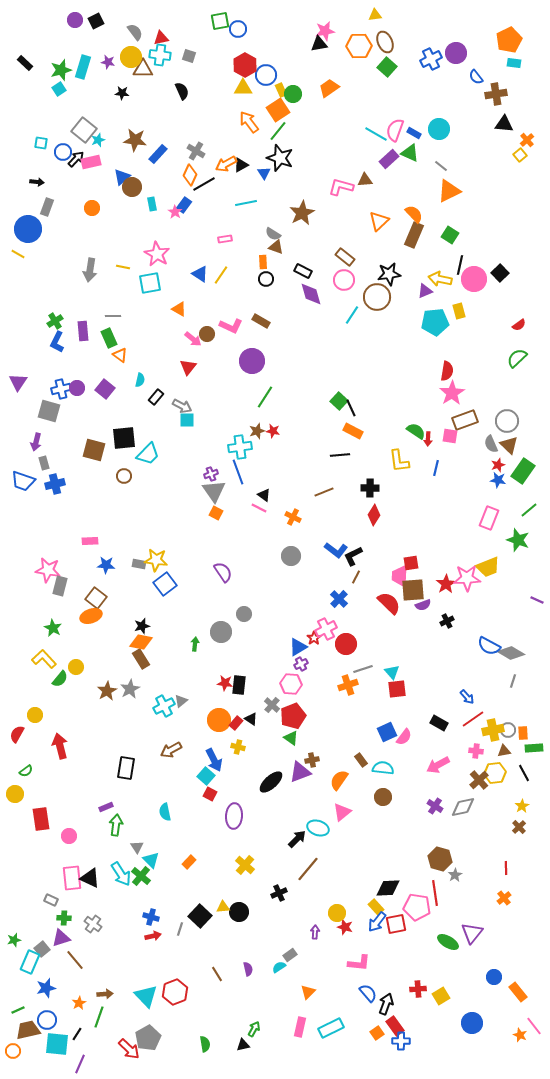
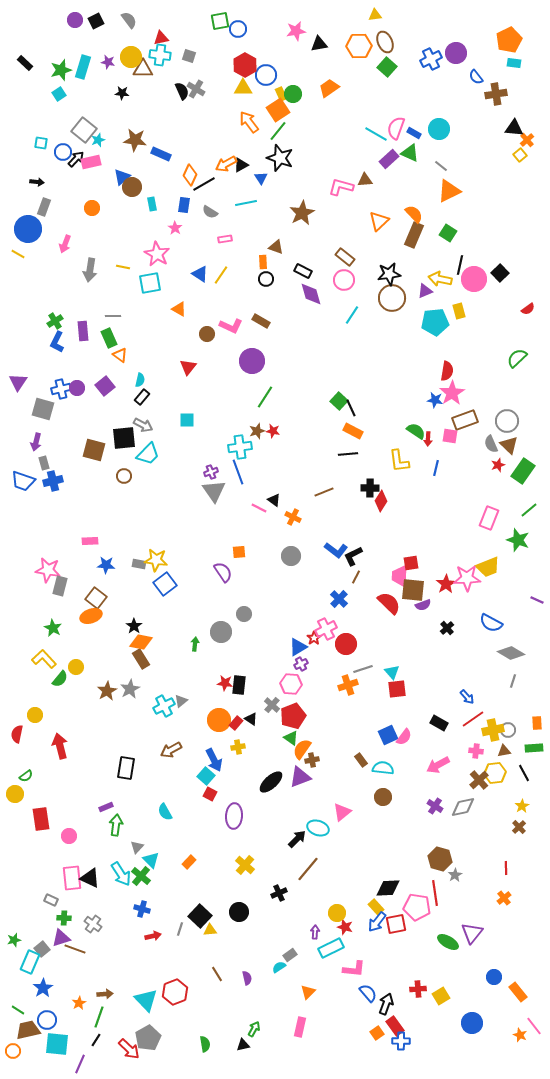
pink star at (325, 31): moved 29 px left
gray semicircle at (135, 32): moved 6 px left, 12 px up
cyan square at (59, 89): moved 5 px down
yellow rectangle at (281, 90): moved 4 px down
black triangle at (504, 124): moved 10 px right, 4 px down
pink semicircle at (395, 130): moved 1 px right, 2 px up
gray cross at (196, 151): moved 62 px up
blue rectangle at (158, 154): moved 3 px right; rotated 72 degrees clockwise
blue triangle at (264, 173): moved 3 px left, 5 px down
blue rectangle at (184, 205): rotated 28 degrees counterclockwise
gray rectangle at (47, 207): moved 3 px left
pink star at (175, 212): moved 16 px down
gray semicircle at (273, 234): moved 63 px left, 22 px up
green square at (450, 235): moved 2 px left, 2 px up
brown circle at (377, 297): moved 15 px right, 1 px down
red semicircle at (519, 325): moved 9 px right, 16 px up
pink arrow at (193, 339): moved 128 px left, 95 px up; rotated 72 degrees clockwise
purple square at (105, 389): moved 3 px up; rotated 12 degrees clockwise
black rectangle at (156, 397): moved 14 px left
gray arrow at (182, 406): moved 39 px left, 19 px down
gray square at (49, 411): moved 6 px left, 2 px up
black line at (340, 455): moved 8 px right, 1 px up
purple cross at (211, 474): moved 2 px up
blue star at (498, 480): moved 63 px left, 80 px up
blue cross at (55, 484): moved 2 px left, 3 px up
black triangle at (264, 495): moved 10 px right, 5 px down
orange square at (216, 513): moved 23 px right, 39 px down; rotated 32 degrees counterclockwise
red diamond at (374, 515): moved 7 px right, 14 px up
brown square at (413, 590): rotated 10 degrees clockwise
black cross at (447, 621): moved 7 px down; rotated 16 degrees counterclockwise
black star at (142, 626): moved 8 px left; rotated 21 degrees counterclockwise
blue semicircle at (489, 646): moved 2 px right, 23 px up
blue square at (387, 732): moved 1 px right, 3 px down
orange rectangle at (523, 733): moved 14 px right, 10 px up
red semicircle at (17, 734): rotated 18 degrees counterclockwise
yellow cross at (238, 747): rotated 24 degrees counterclockwise
green semicircle at (26, 771): moved 5 px down
purple triangle at (300, 772): moved 5 px down
orange semicircle at (339, 780): moved 37 px left, 31 px up
cyan semicircle at (165, 812): rotated 18 degrees counterclockwise
gray triangle at (137, 847): rotated 16 degrees clockwise
yellow triangle at (223, 907): moved 13 px left, 23 px down
blue cross at (151, 917): moved 9 px left, 8 px up
brown line at (75, 960): moved 11 px up; rotated 30 degrees counterclockwise
pink L-shape at (359, 963): moved 5 px left, 6 px down
purple semicircle at (248, 969): moved 1 px left, 9 px down
blue star at (46, 988): moved 3 px left; rotated 18 degrees counterclockwise
cyan triangle at (146, 996): moved 4 px down
green line at (18, 1010): rotated 56 degrees clockwise
cyan rectangle at (331, 1028): moved 80 px up
black line at (77, 1034): moved 19 px right, 6 px down
